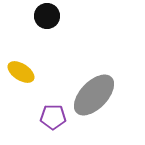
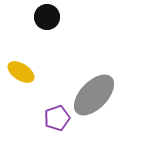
black circle: moved 1 px down
purple pentagon: moved 4 px right, 1 px down; rotated 20 degrees counterclockwise
